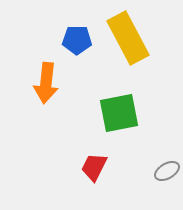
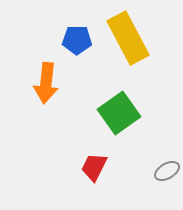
green square: rotated 24 degrees counterclockwise
